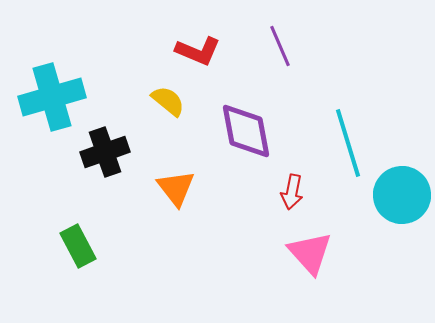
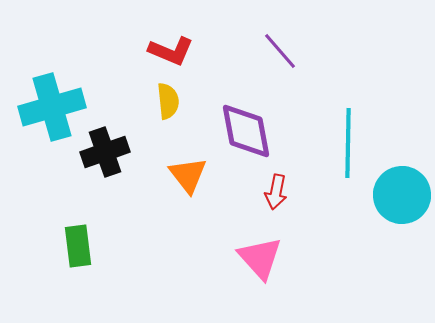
purple line: moved 5 px down; rotated 18 degrees counterclockwise
red L-shape: moved 27 px left
cyan cross: moved 10 px down
yellow semicircle: rotated 45 degrees clockwise
cyan line: rotated 18 degrees clockwise
orange triangle: moved 12 px right, 13 px up
red arrow: moved 16 px left
green rectangle: rotated 21 degrees clockwise
pink triangle: moved 50 px left, 5 px down
